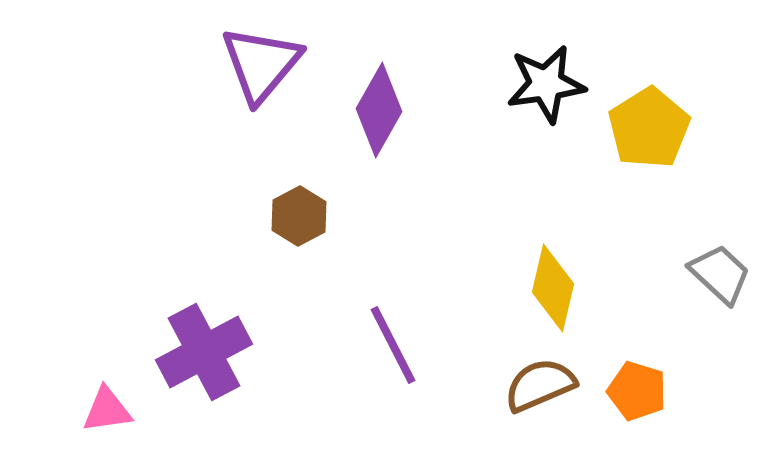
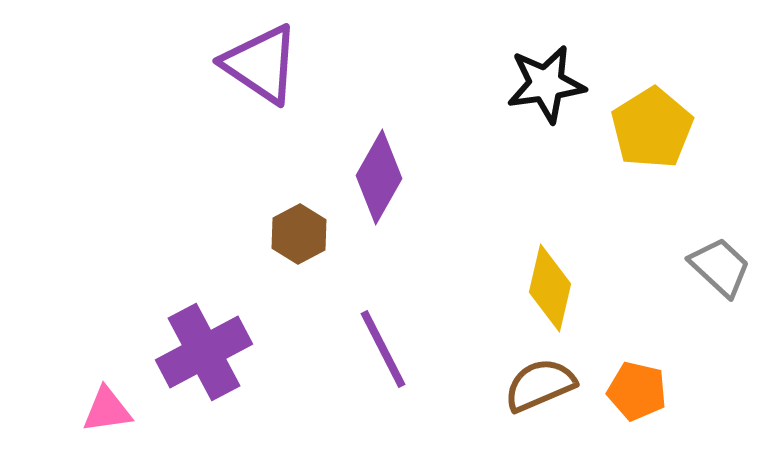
purple triangle: rotated 36 degrees counterclockwise
purple diamond: moved 67 px down
yellow pentagon: moved 3 px right
brown hexagon: moved 18 px down
gray trapezoid: moved 7 px up
yellow diamond: moved 3 px left
purple line: moved 10 px left, 4 px down
orange pentagon: rotated 4 degrees counterclockwise
